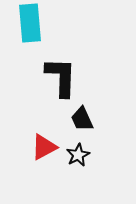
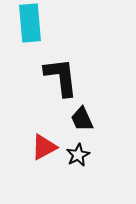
black L-shape: rotated 9 degrees counterclockwise
